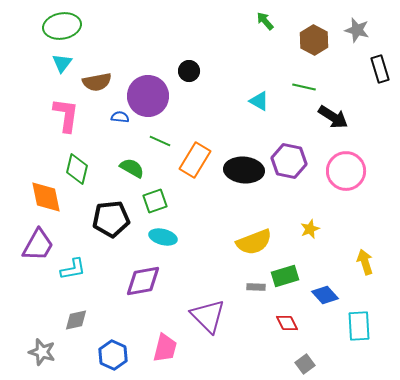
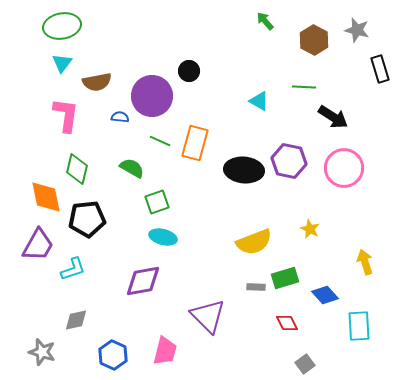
green line at (304, 87): rotated 10 degrees counterclockwise
purple circle at (148, 96): moved 4 px right
orange rectangle at (195, 160): moved 17 px up; rotated 16 degrees counterclockwise
pink circle at (346, 171): moved 2 px left, 3 px up
green square at (155, 201): moved 2 px right, 1 px down
black pentagon at (111, 219): moved 24 px left
yellow star at (310, 229): rotated 24 degrees counterclockwise
cyan L-shape at (73, 269): rotated 8 degrees counterclockwise
green rectangle at (285, 276): moved 2 px down
pink trapezoid at (165, 348): moved 3 px down
